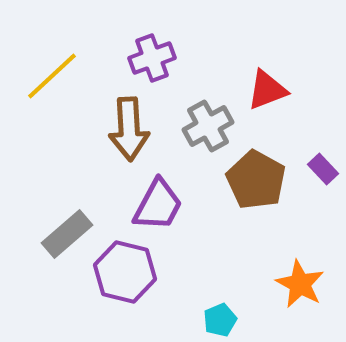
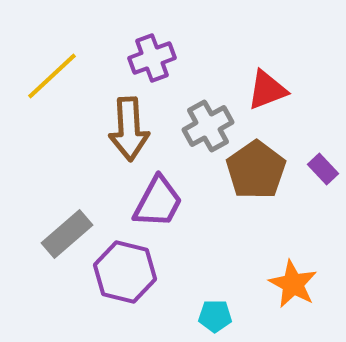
brown pentagon: moved 10 px up; rotated 8 degrees clockwise
purple trapezoid: moved 3 px up
orange star: moved 7 px left
cyan pentagon: moved 5 px left, 4 px up; rotated 24 degrees clockwise
